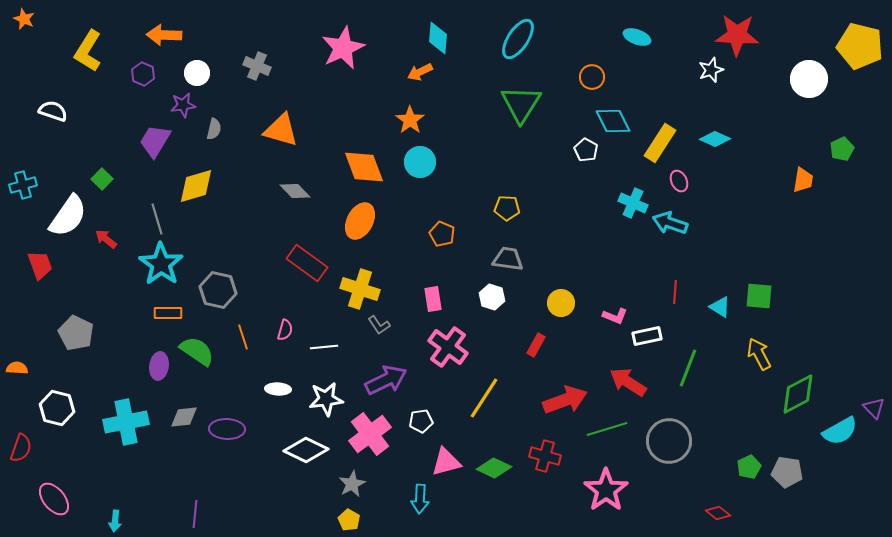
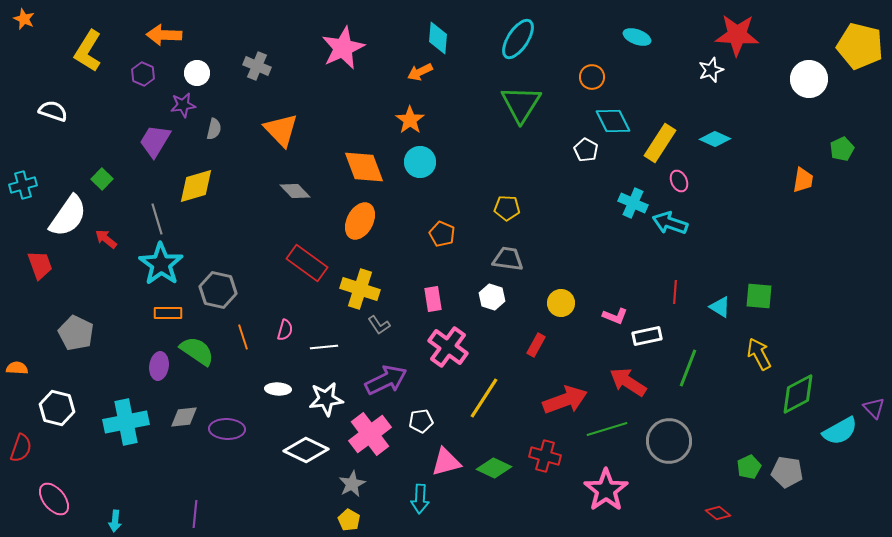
orange triangle at (281, 130): rotated 30 degrees clockwise
